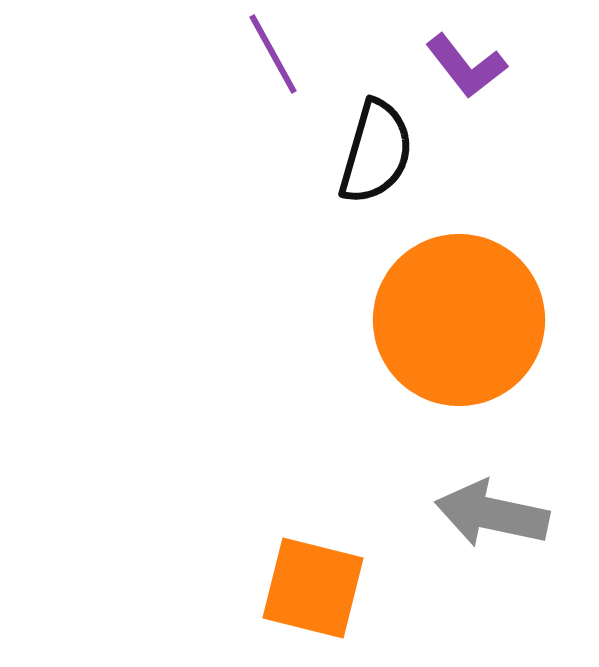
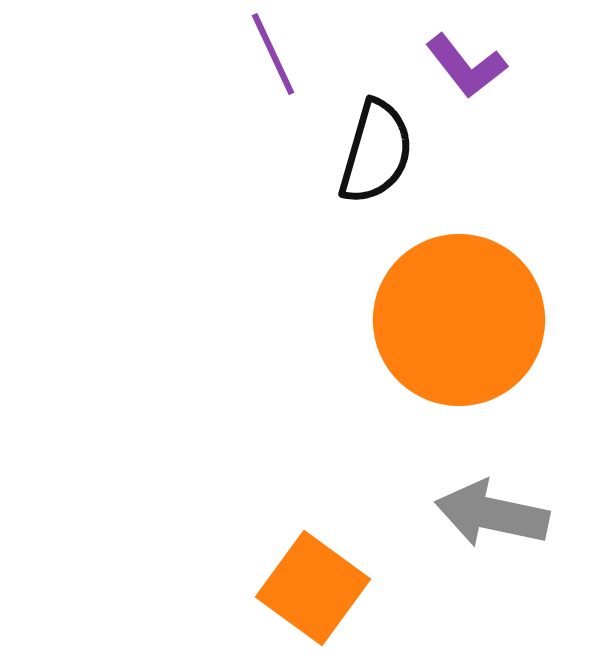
purple line: rotated 4 degrees clockwise
orange square: rotated 22 degrees clockwise
